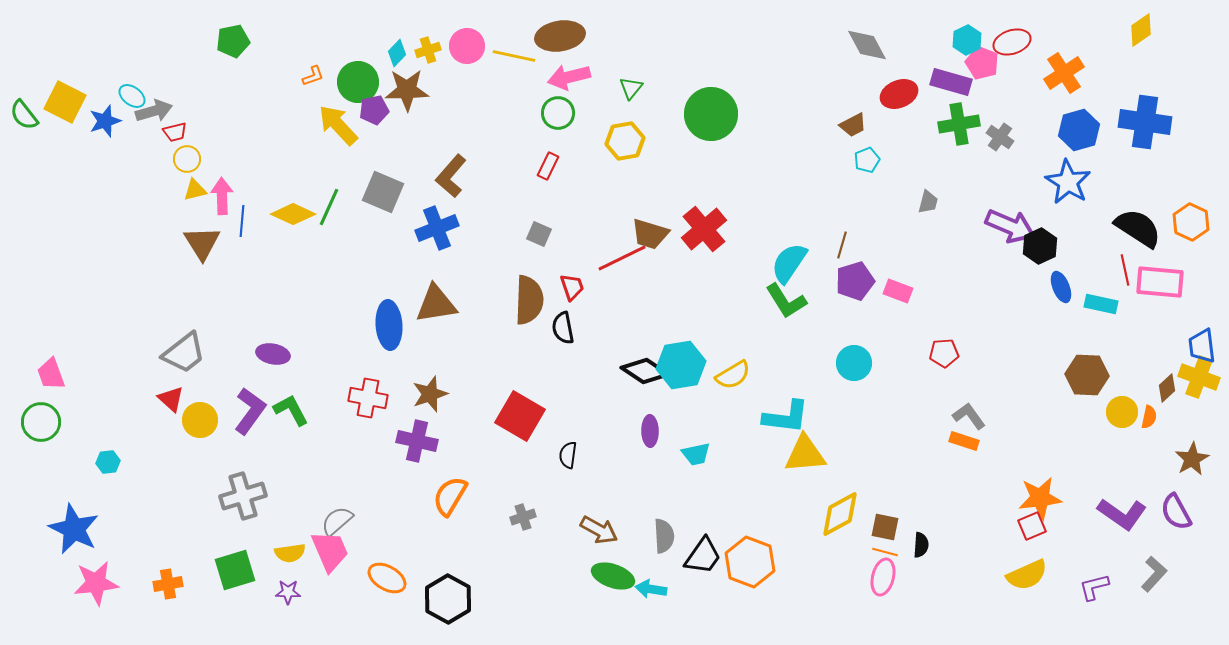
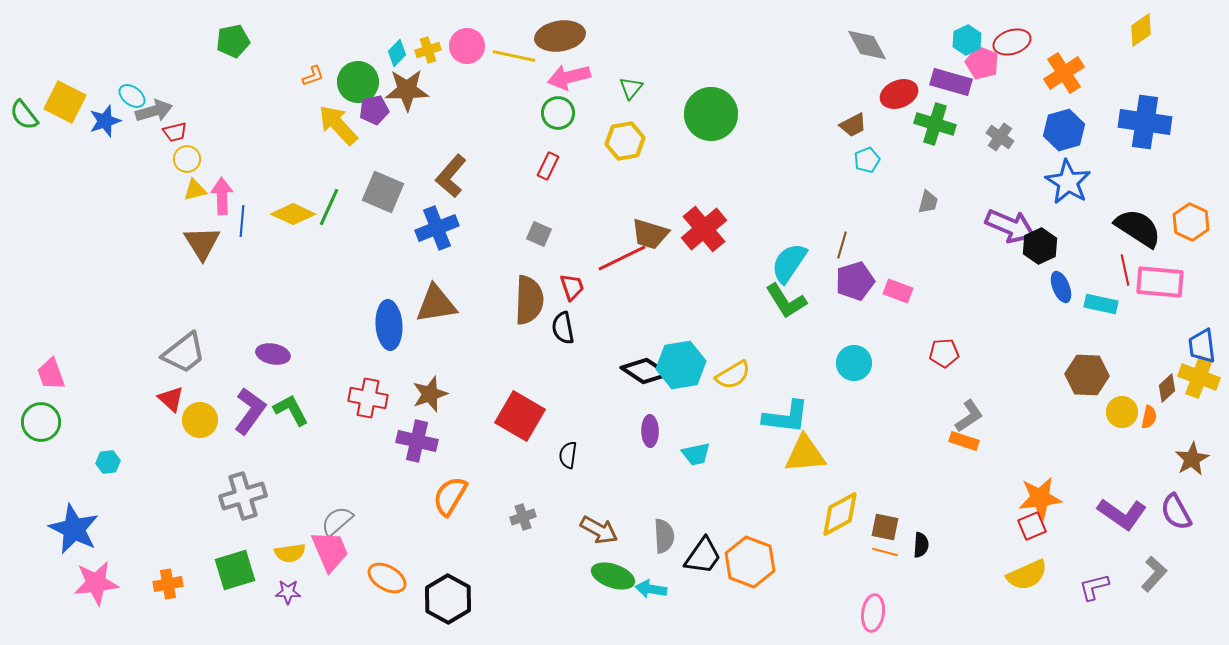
green cross at (959, 124): moved 24 px left; rotated 27 degrees clockwise
blue hexagon at (1079, 130): moved 15 px left
gray L-shape at (969, 416): rotated 92 degrees clockwise
pink ellipse at (883, 577): moved 10 px left, 36 px down; rotated 6 degrees counterclockwise
